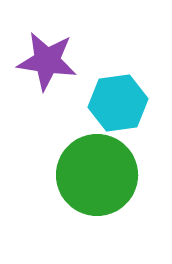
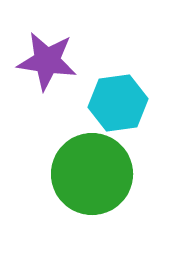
green circle: moved 5 px left, 1 px up
